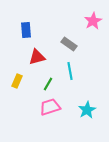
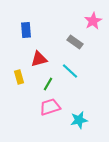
gray rectangle: moved 6 px right, 2 px up
red triangle: moved 2 px right, 2 px down
cyan line: rotated 36 degrees counterclockwise
yellow rectangle: moved 2 px right, 4 px up; rotated 40 degrees counterclockwise
cyan star: moved 8 px left, 10 px down; rotated 18 degrees clockwise
